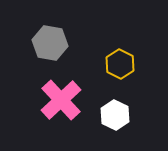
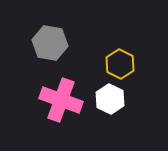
pink cross: rotated 27 degrees counterclockwise
white hexagon: moved 5 px left, 16 px up
